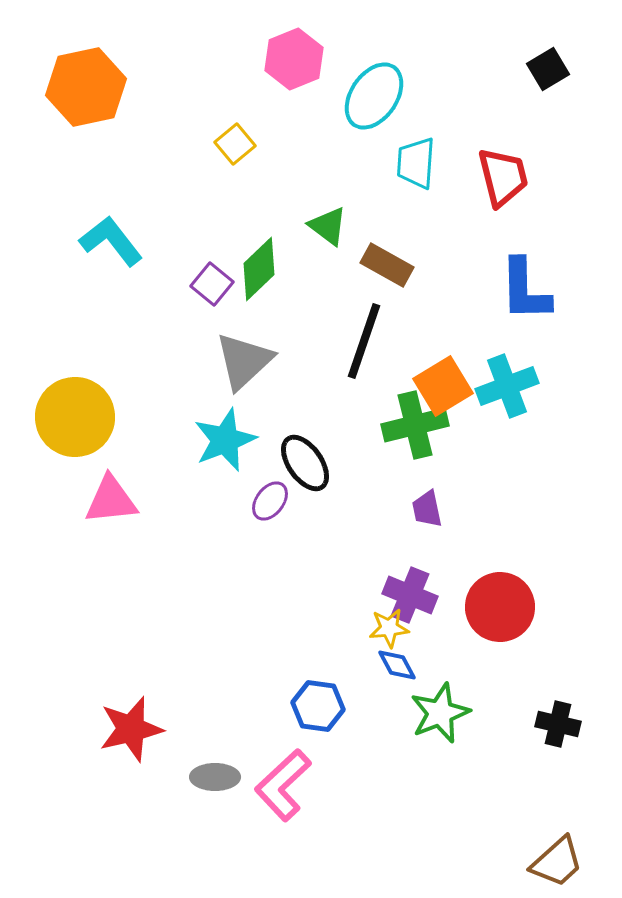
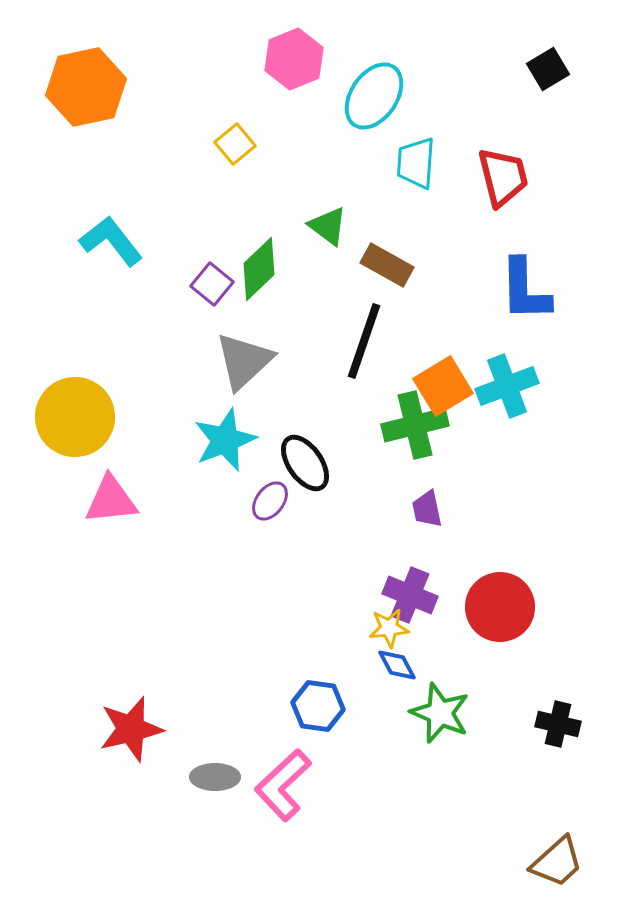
green star: rotated 28 degrees counterclockwise
